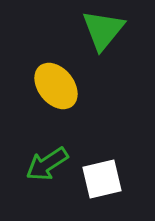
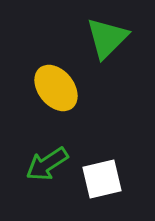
green triangle: moved 4 px right, 8 px down; rotated 6 degrees clockwise
yellow ellipse: moved 2 px down
